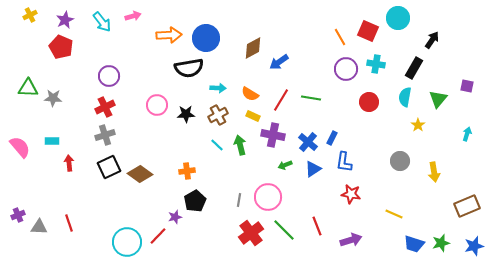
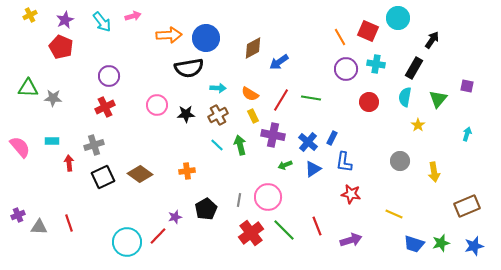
yellow rectangle at (253, 116): rotated 40 degrees clockwise
gray cross at (105, 135): moved 11 px left, 10 px down
black square at (109, 167): moved 6 px left, 10 px down
black pentagon at (195, 201): moved 11 px right, 8 px down
